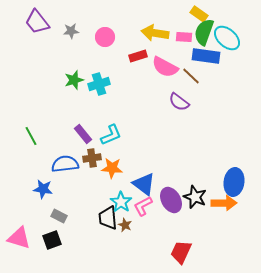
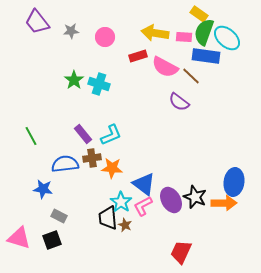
green star: rotated 18 degrees counterclockwise
cyan cross: rotated 35 degrees clockwise
